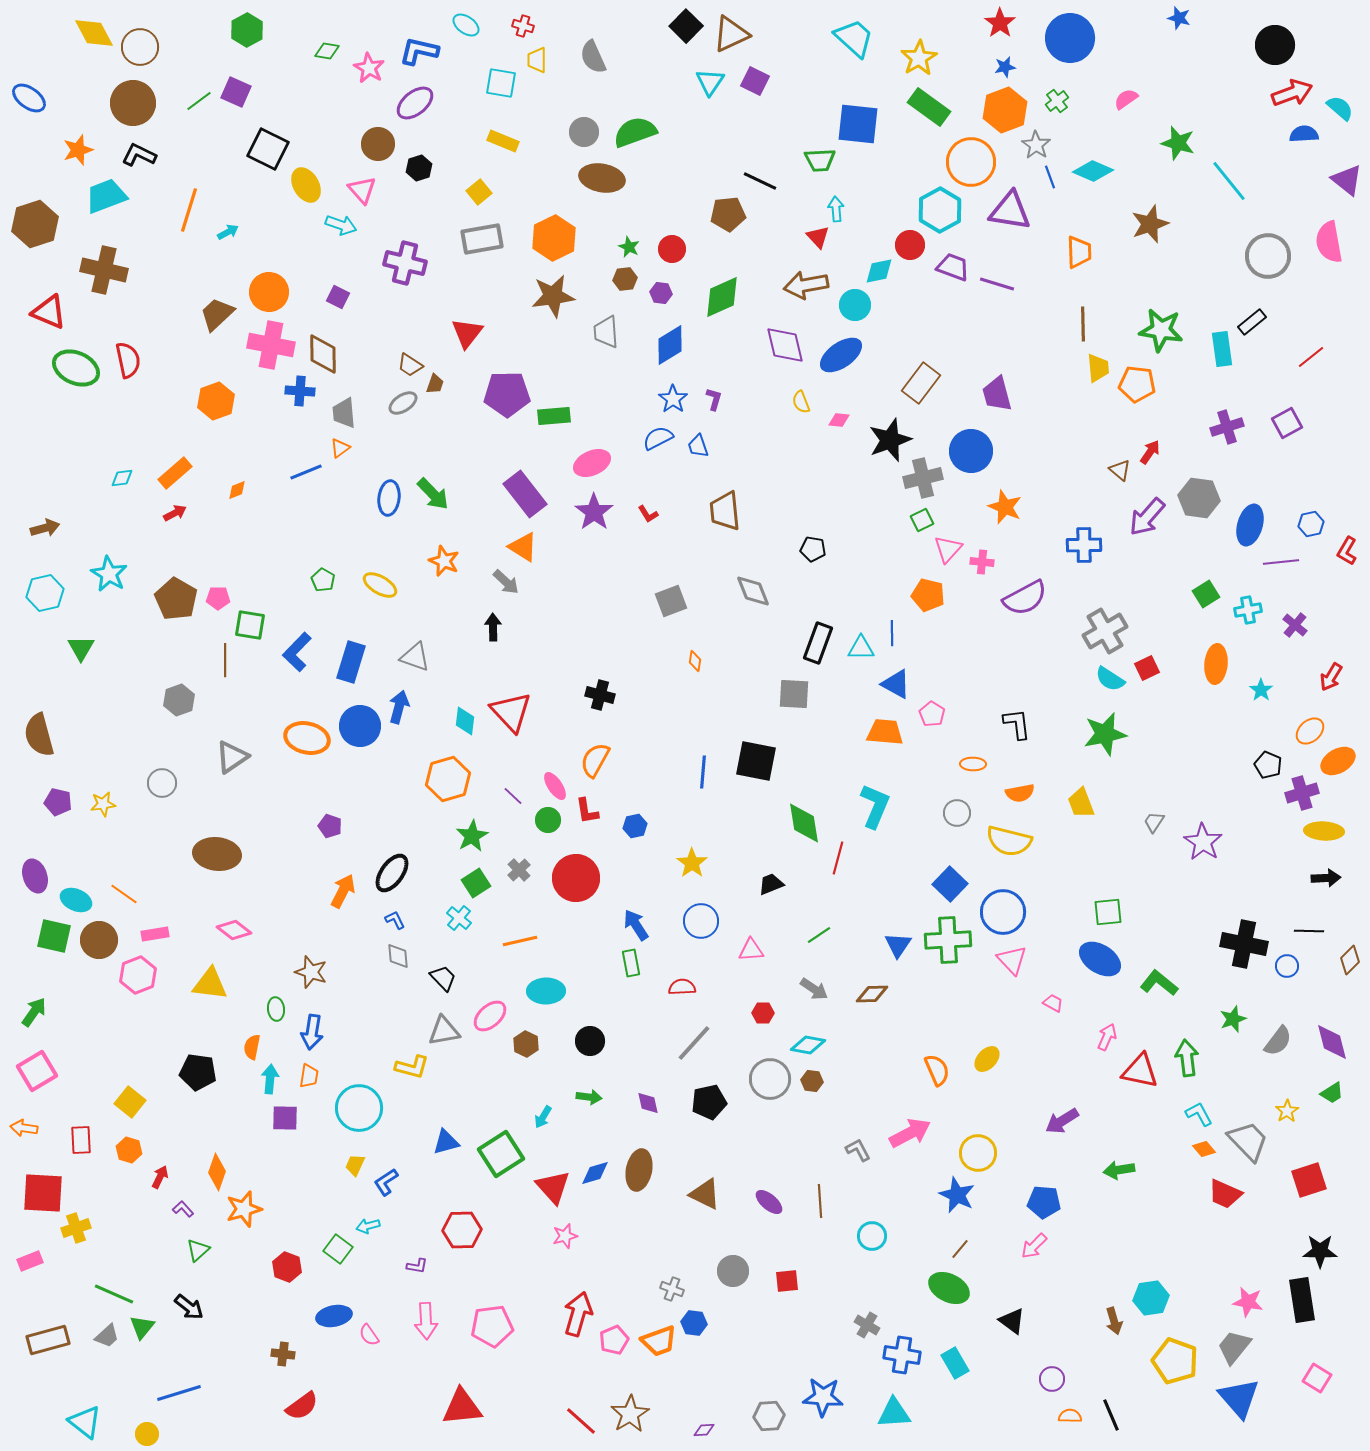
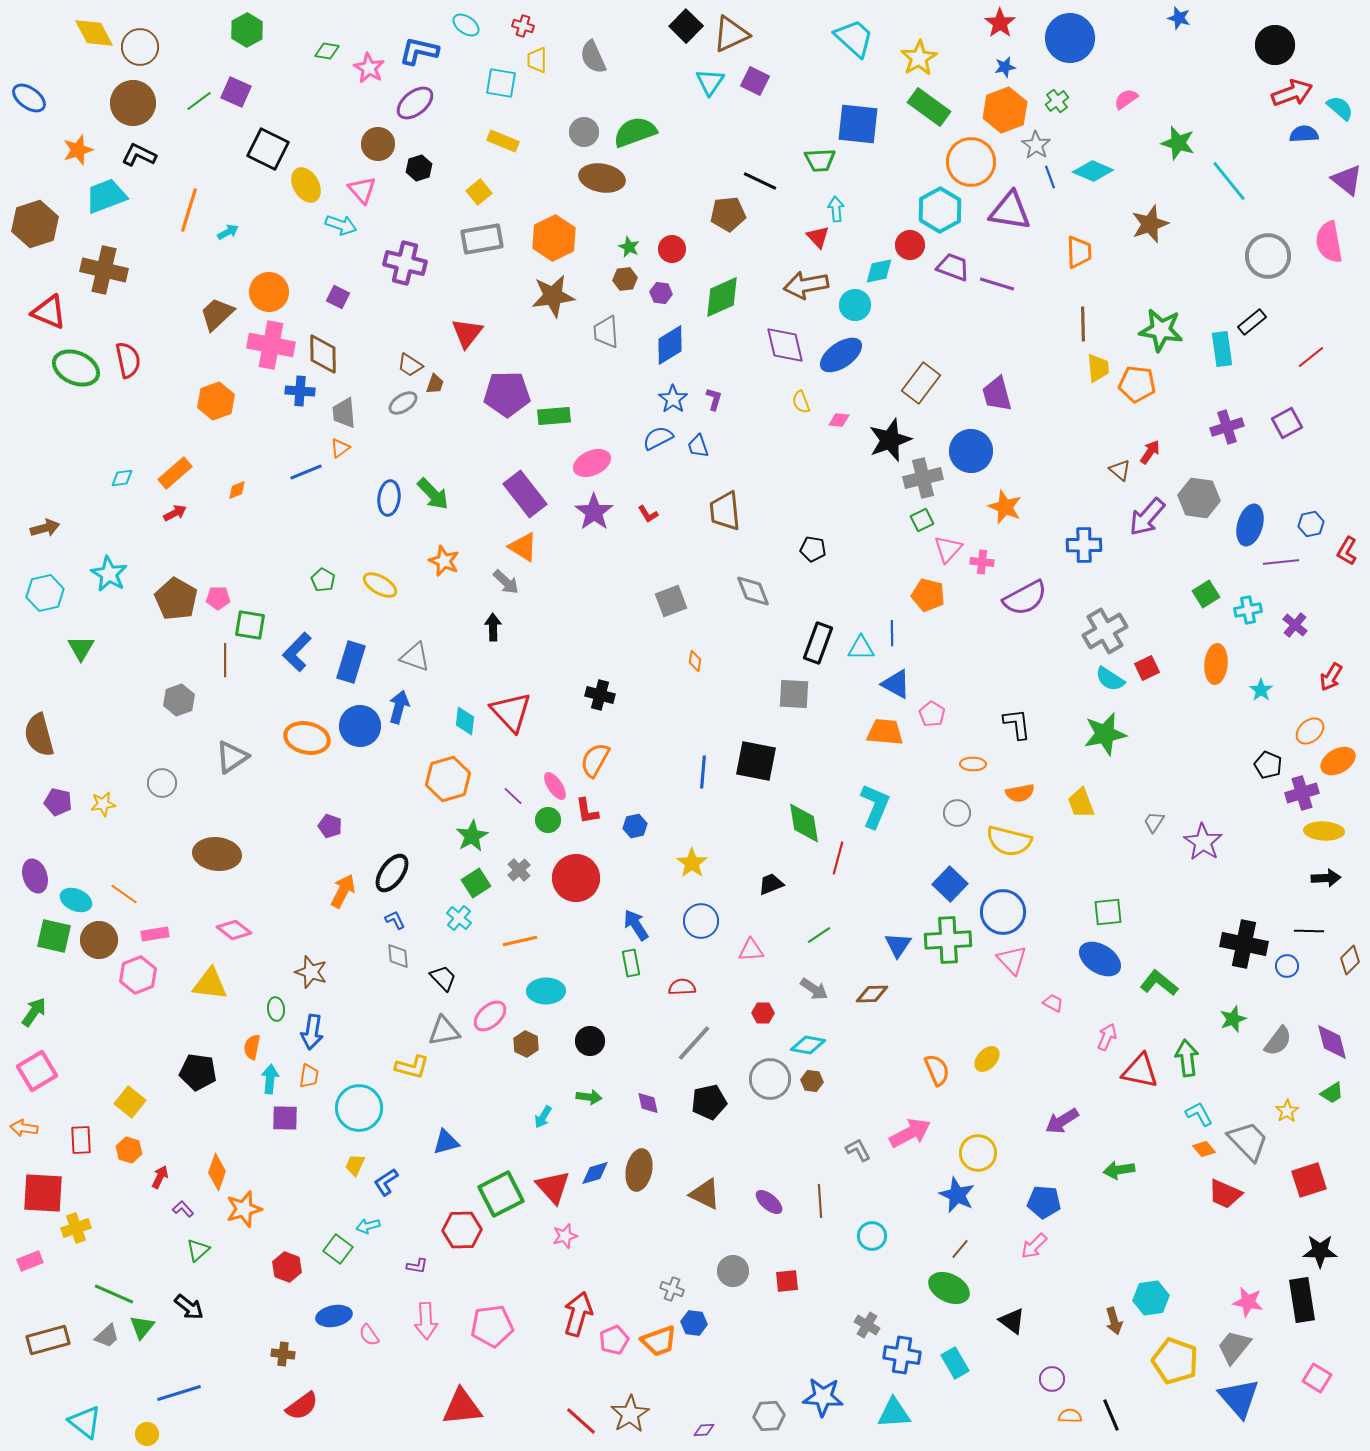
green square at (501, 1154): moved 40 px down; rotated 6 degrees clockwise
